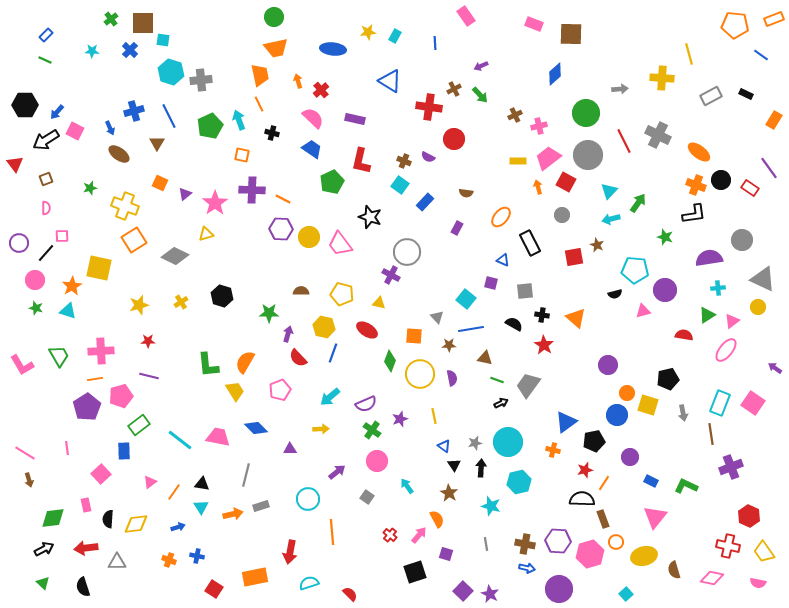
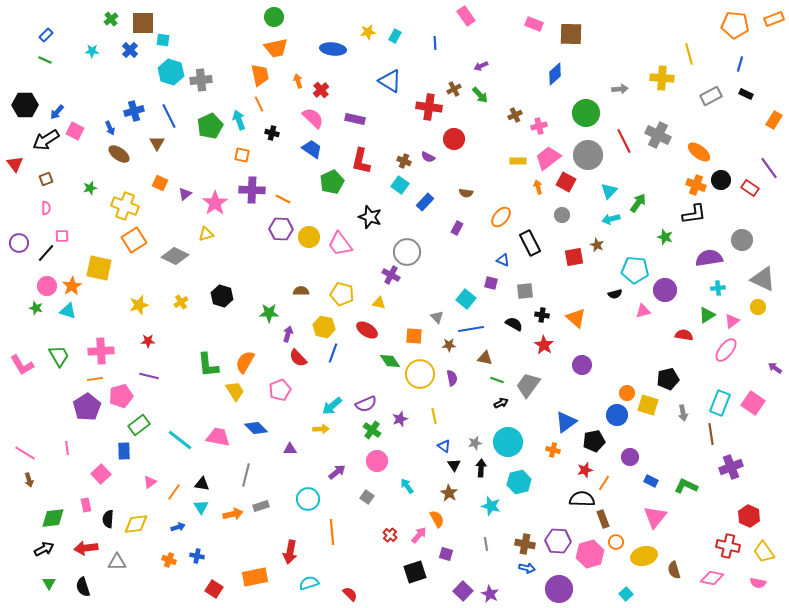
blue line at (761, 55): moved 21 px left, 9 px down; rotated 70 degrees clockwise
pink circle at (35, 280): moved 12 px right, 6 px down
green diamond at (390, 361): rotated 55 degrees counterclockwise
purple circle at (608, 365): moved 26 px left
cyan arrow at (330, 397): moved 2 px right, 9 px down
green triangle at (43, 583): moved 6 px right; rotated 16 degrees clockwise
